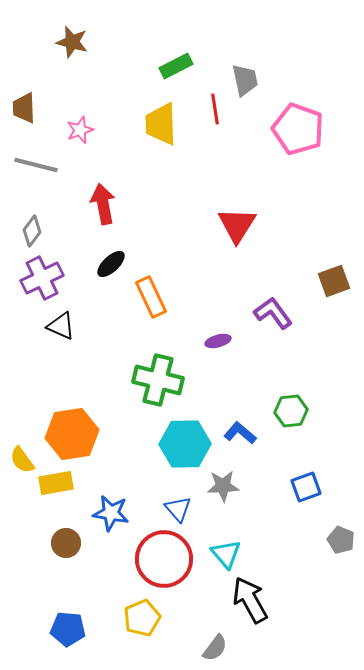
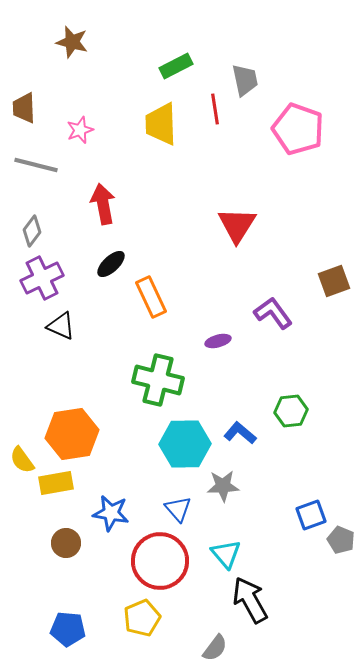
blue square: moved 5 px right, 28 px down
red circle: moved 4 px left, 2 px down
